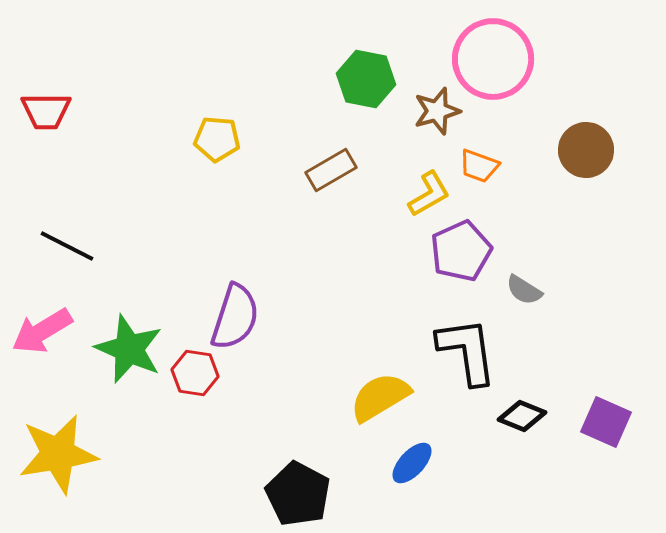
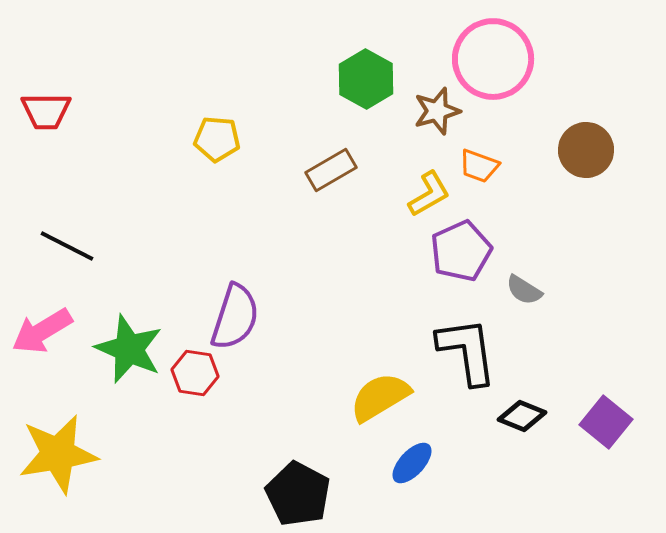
green hexagon: rotated 18 degrees clockwise
purple square: rotated 15 degrees clockwise
